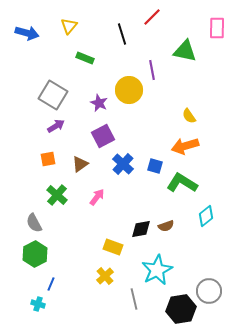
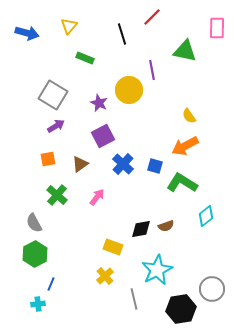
orange arrow: rotated 12 degrees counterclockwise
gray circle: moved 3 px right, 2 px up
cyan cross: rotated 24 degrees counterclockwise
